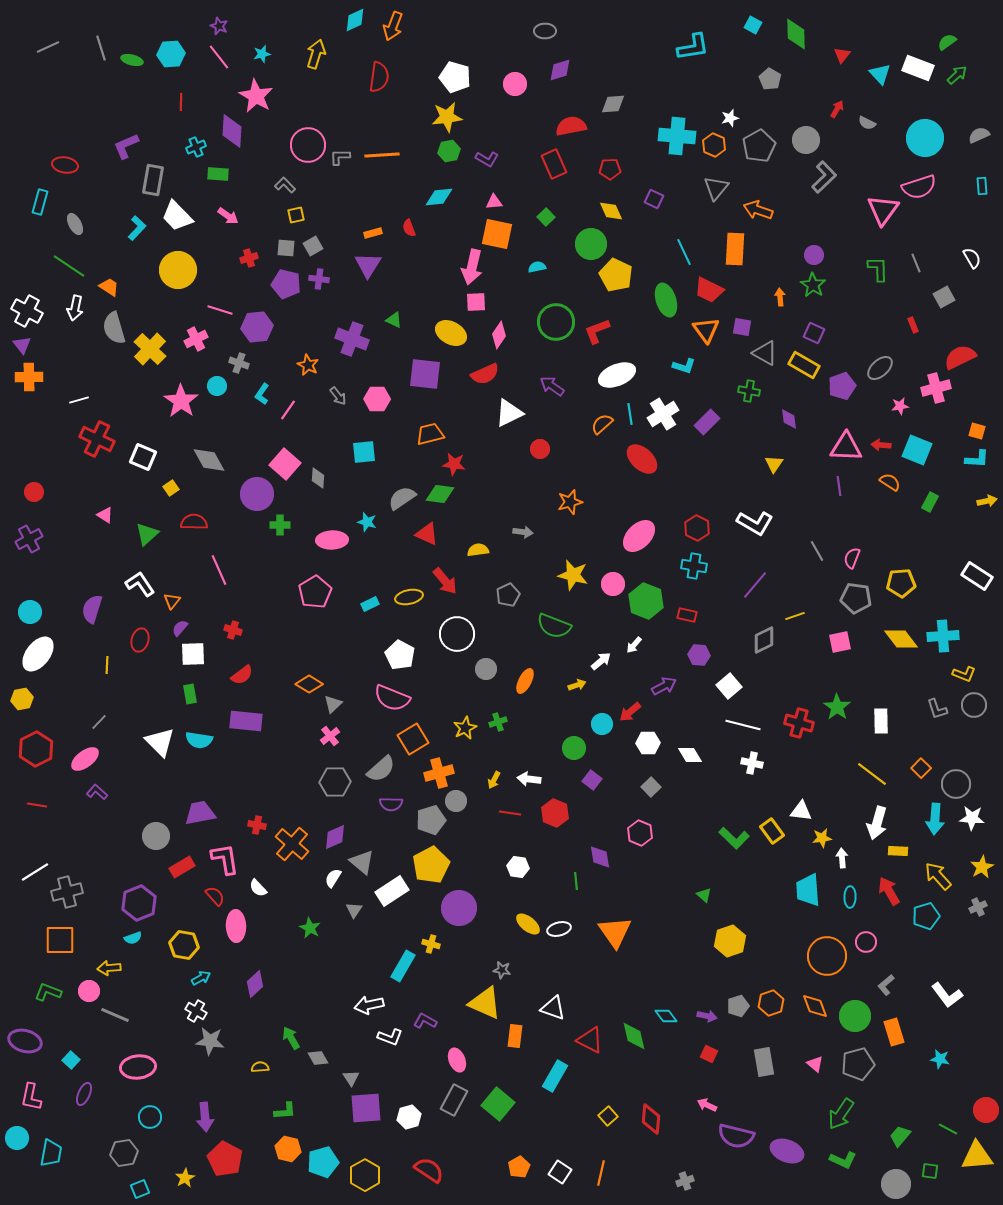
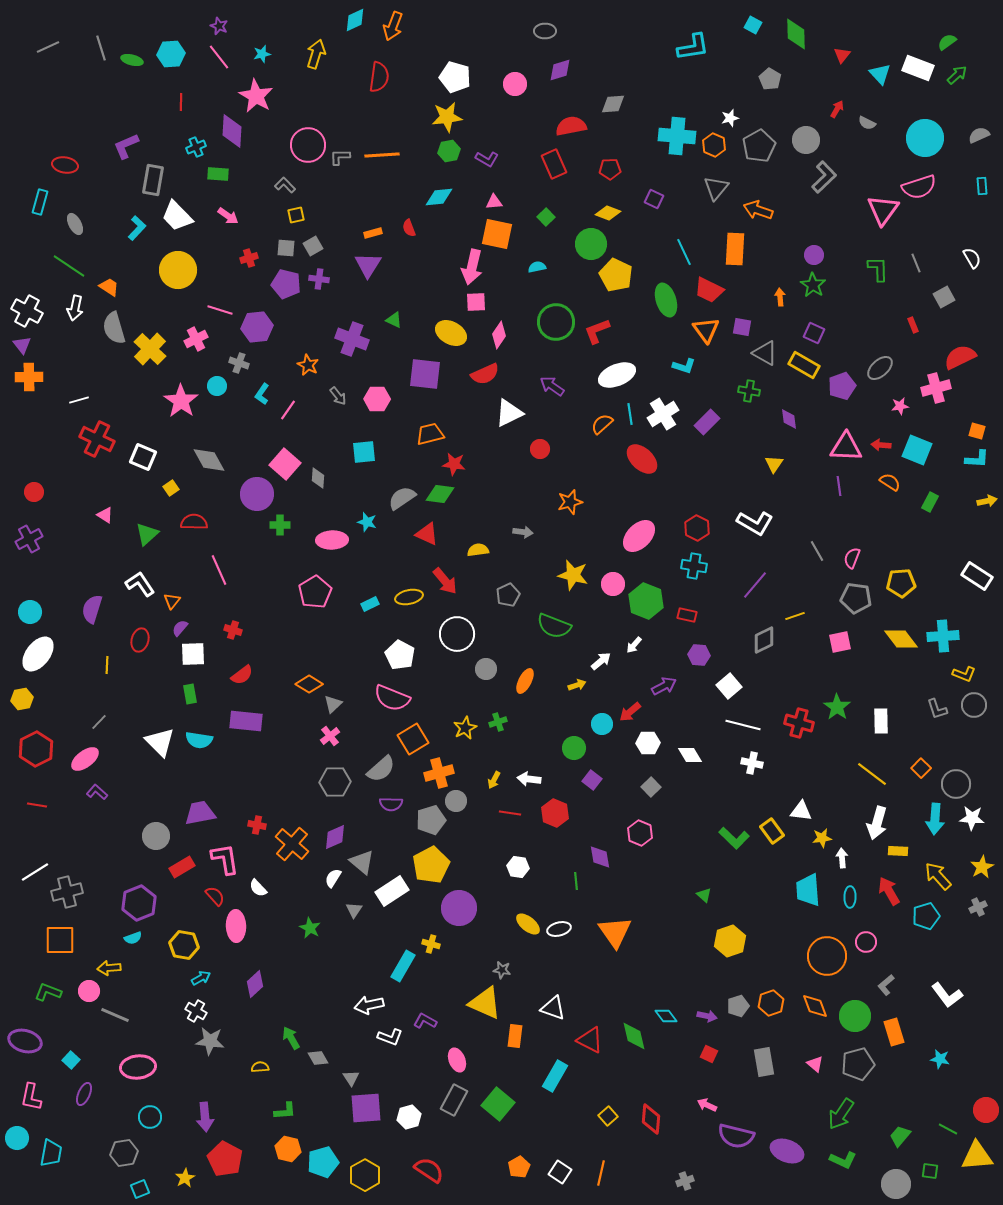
yellow diamond at (611, 211): moved 3 px left, 2 px down; rotated 45 degrees counterclockwise
